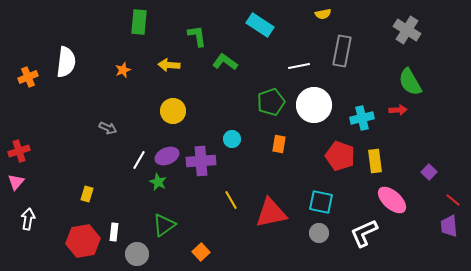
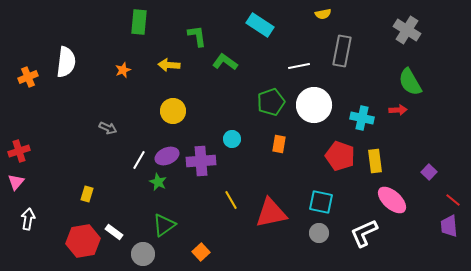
cyan cross at (362, 118): rotated 25 degrees clockwise
white rectangle at (114, 232): rotated 60 degrees counterclockwise
gray circle at (137, 254): moved 6 px right
